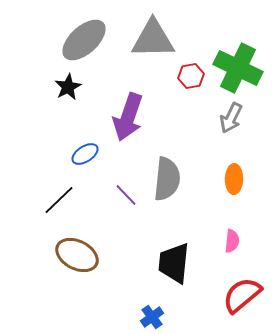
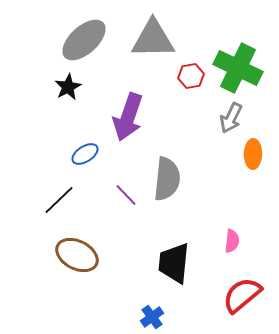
orange ellipse: moved 19 px right, 25 px up
